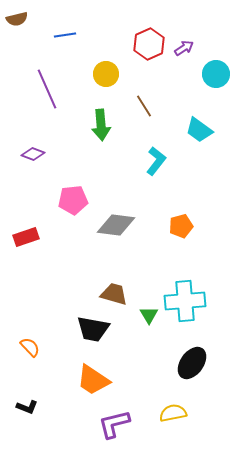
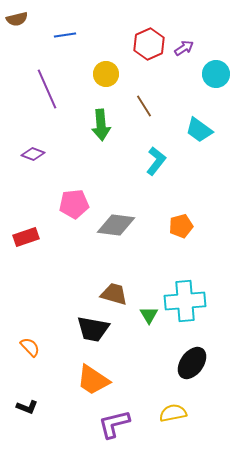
pink pentagon: moved 1 px right, 4 px down
